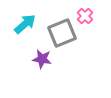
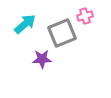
pink cross: rotated 28 degrees clockwise
purple star: rotated 12 degrees counterclockwise
